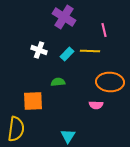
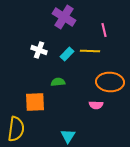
orange square: moved 2 px right, 1 px down
